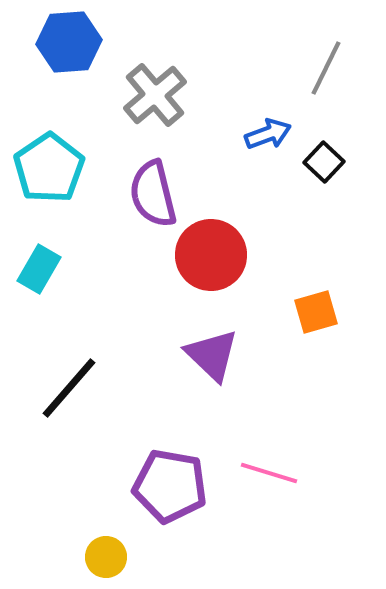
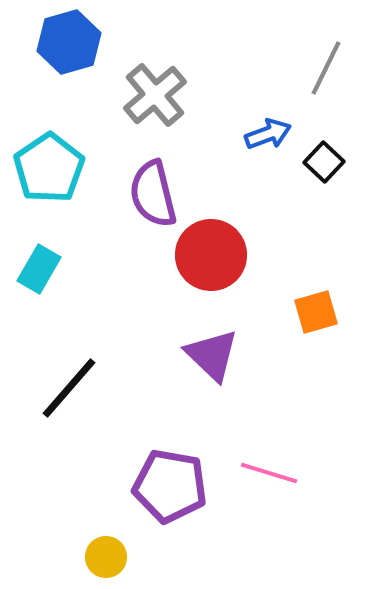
blue hexagon: rotated 12 degrees counterclockwise
